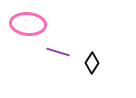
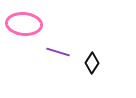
pink ellipse: moved 4 px left
